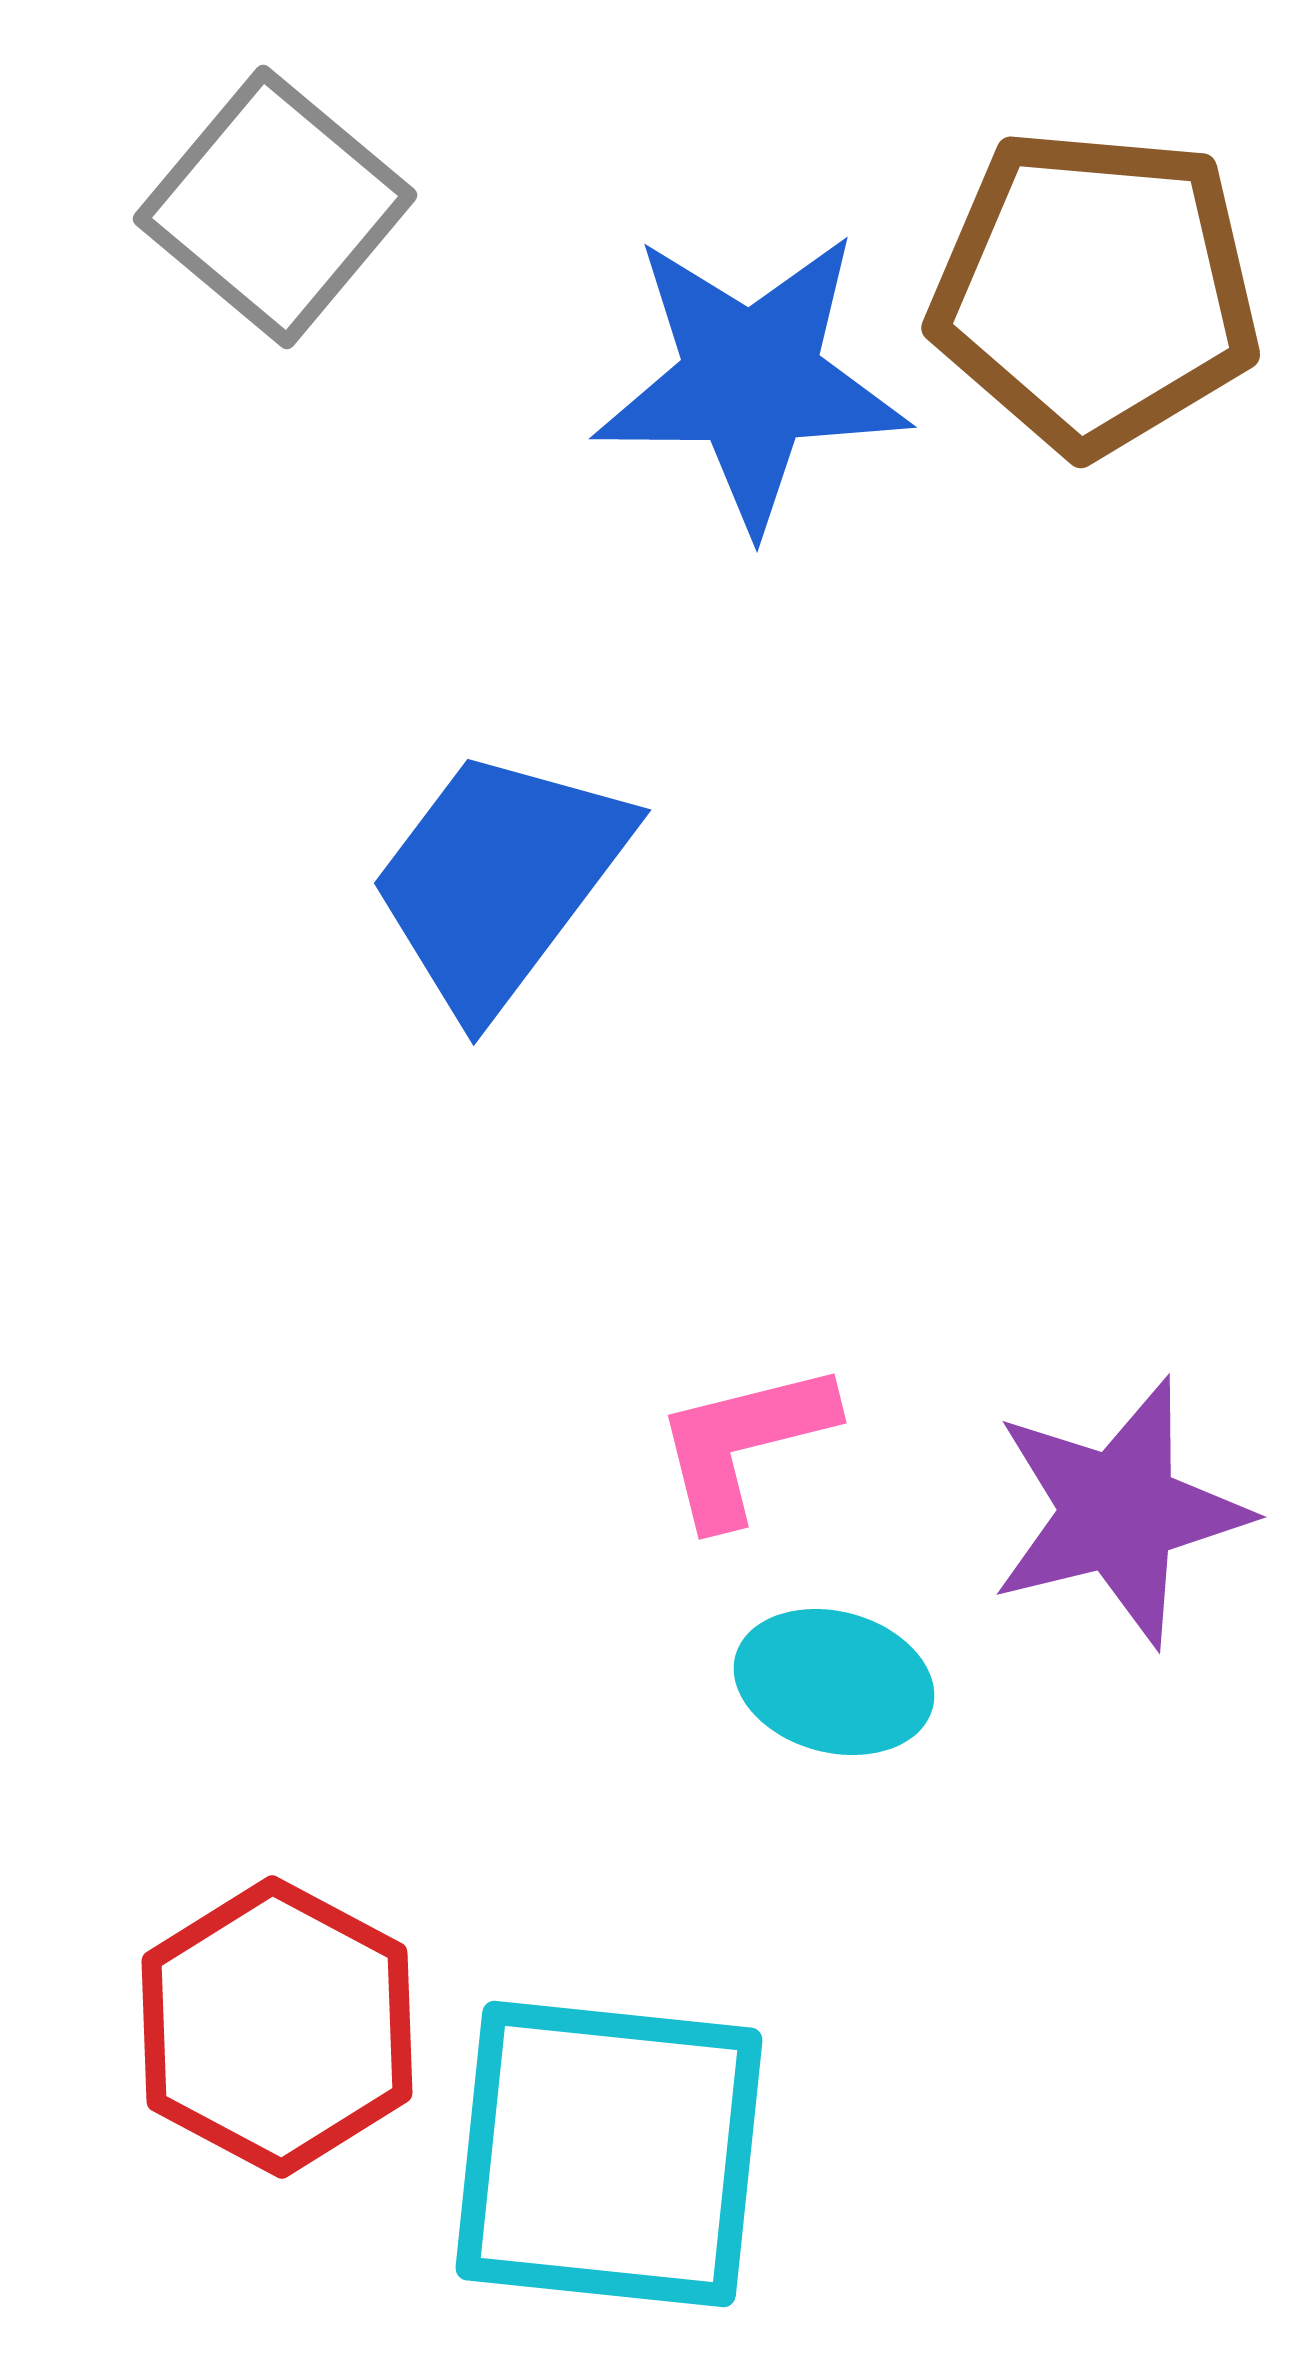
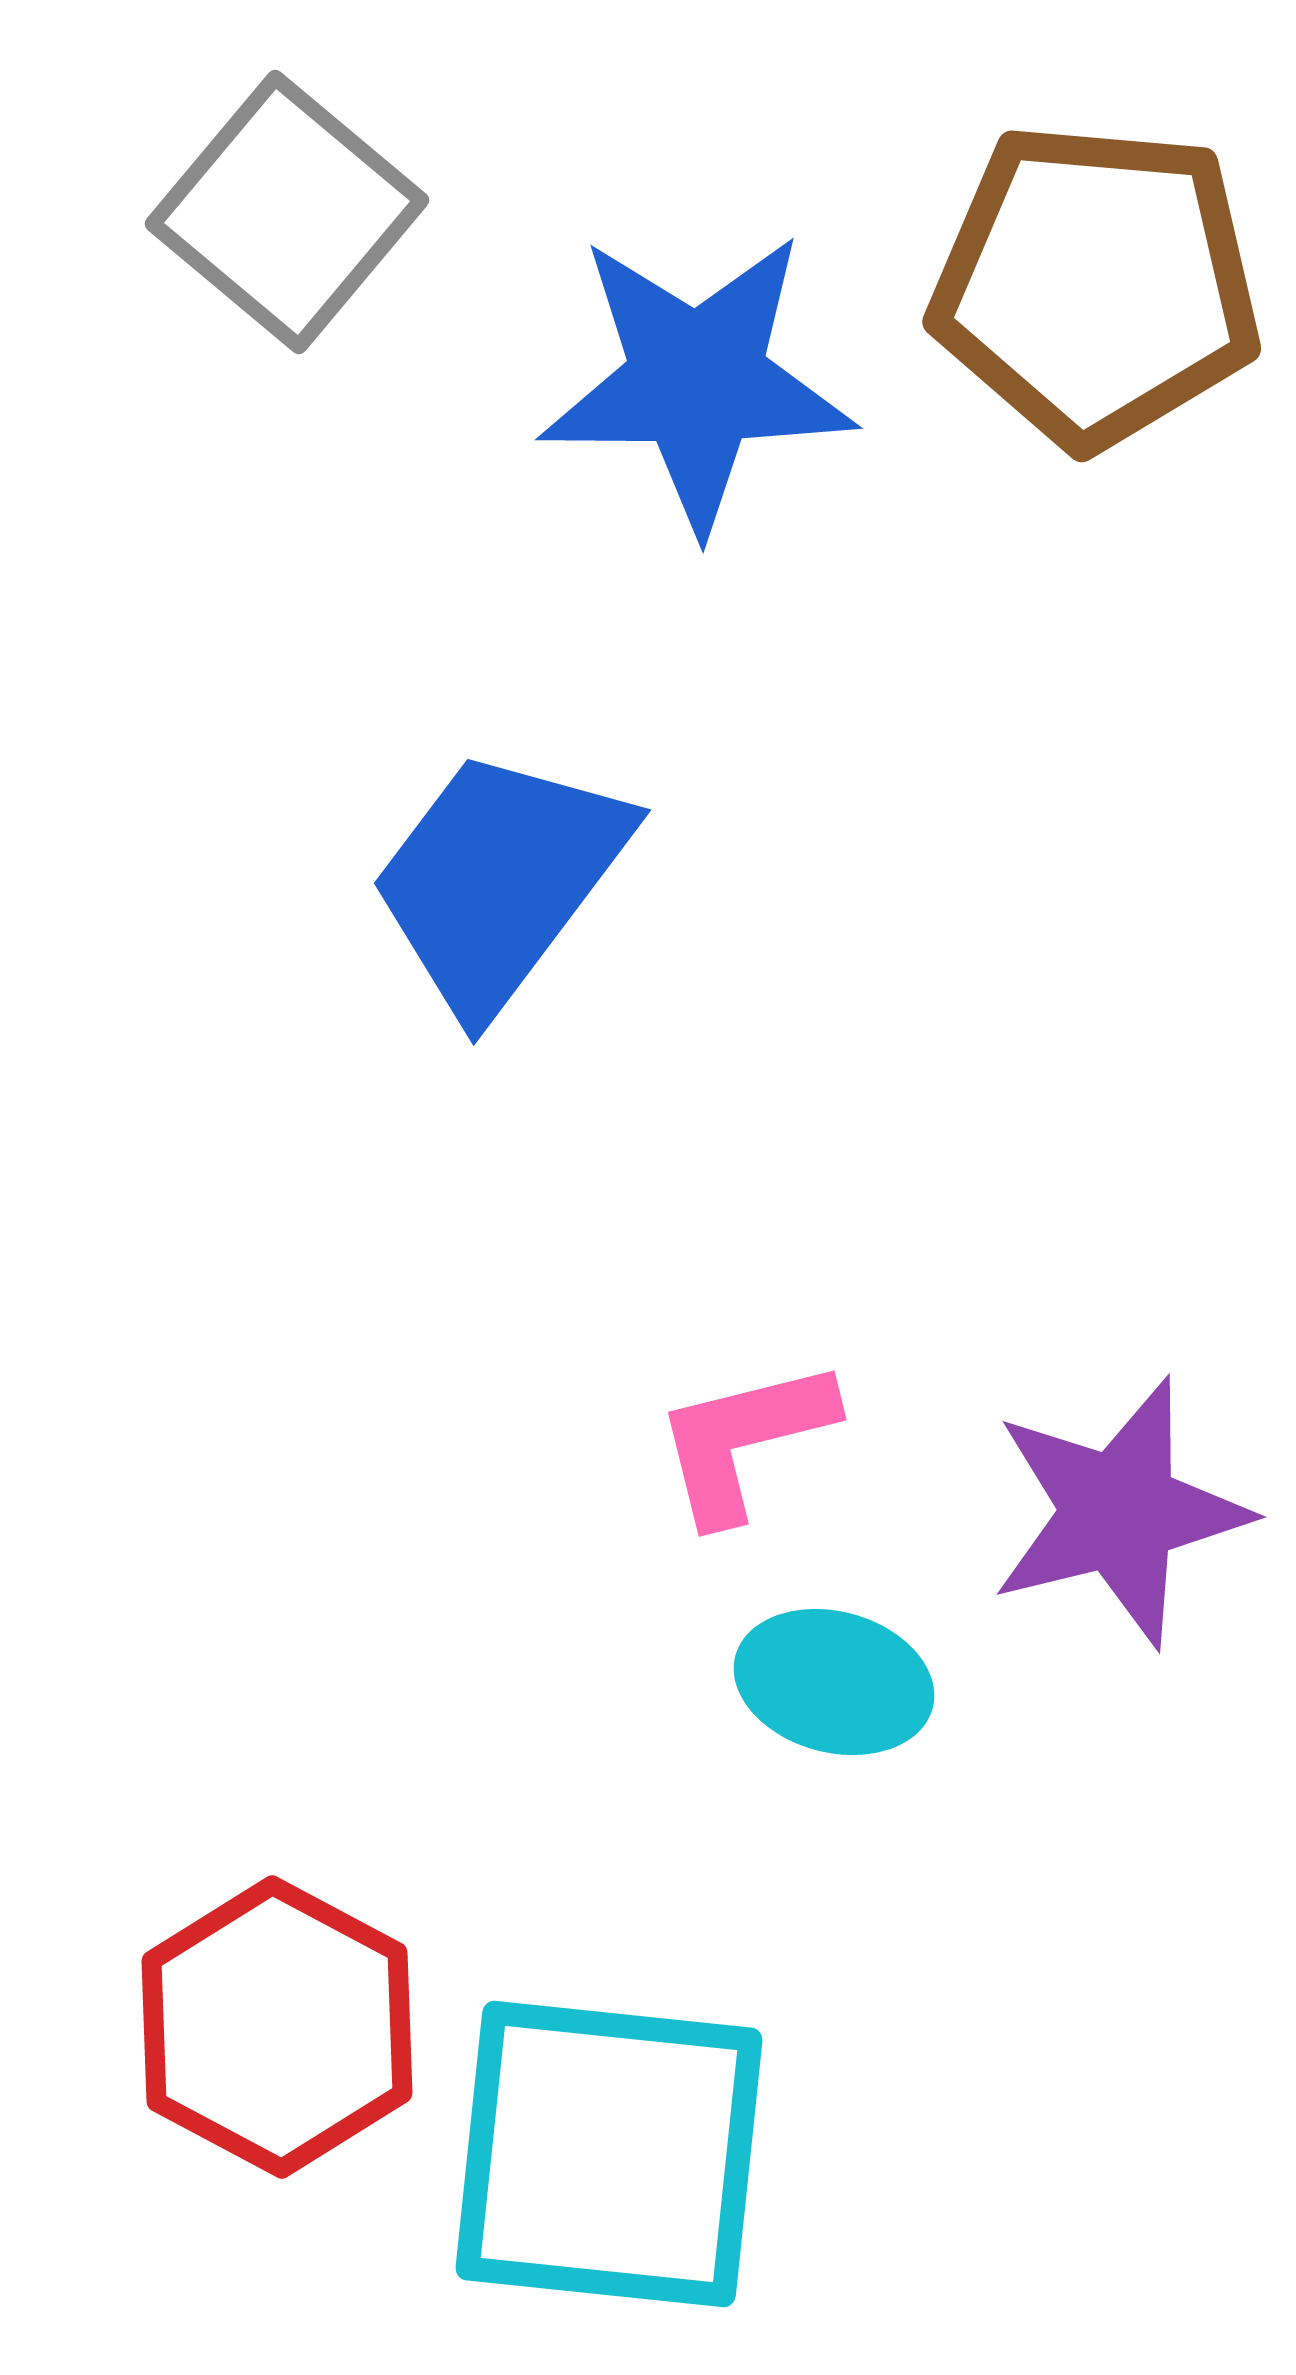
gray square: moved 12 px right, 5 px down
brown pentagon: moved 1 px right, 6 px up
blue star: moved 54 px left, 1 px down
pink L-shape: moved 3 px up
